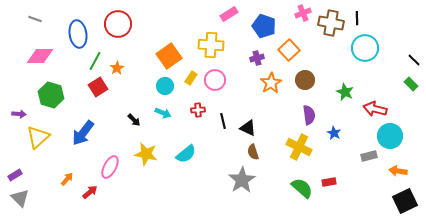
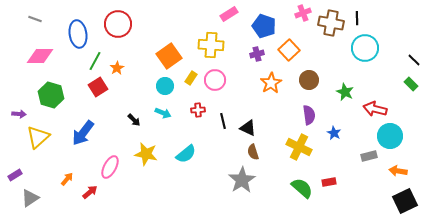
purple cross at (257, 58): moved 4 px up
brown circle at (305, 80): moved 4 px right
gray triangle at (20, 198): moved 10 px right; rotated 42 degrees clockwise
